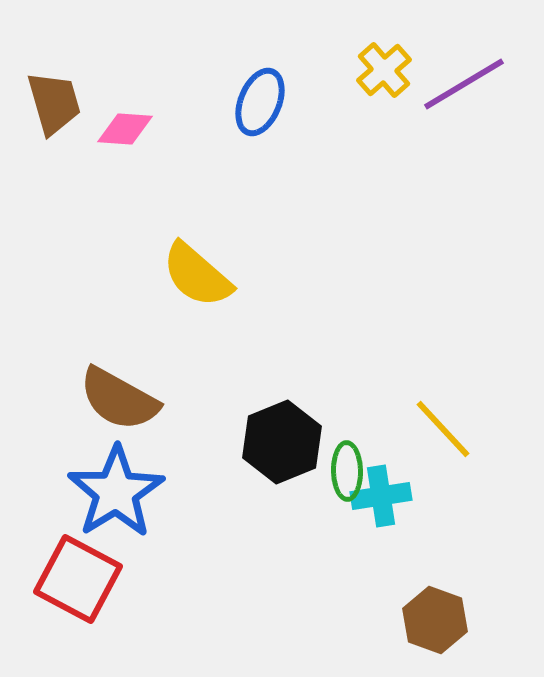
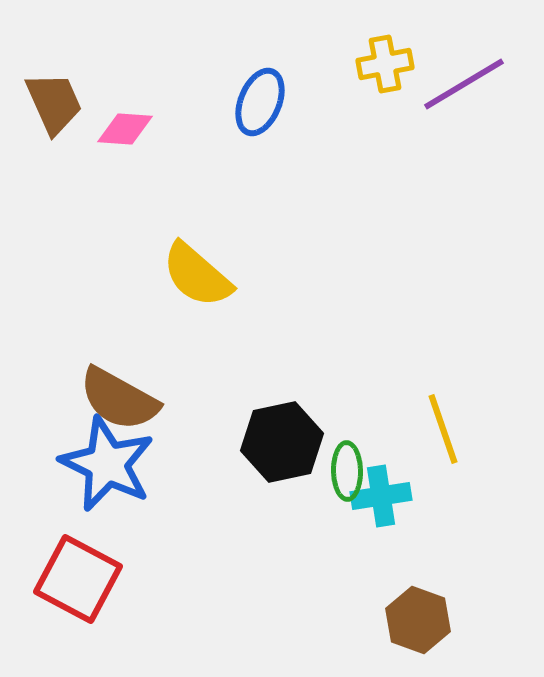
yellow cross: moved 1 px right, 6 px up; rotated 30 degrees clockwise
brown trapezoid: rotated 8 degrees counterclockwise
yellow line: rotated 24 degrees clockwise
black hexagon: rotated 10 degrees clockwise
blue star: moved 9 px left, 28 px up; rotated 14 degrees counterclockwise
brown hexagon: moved 17 px left
